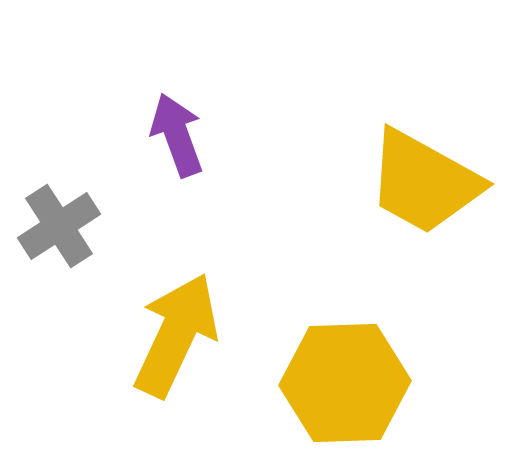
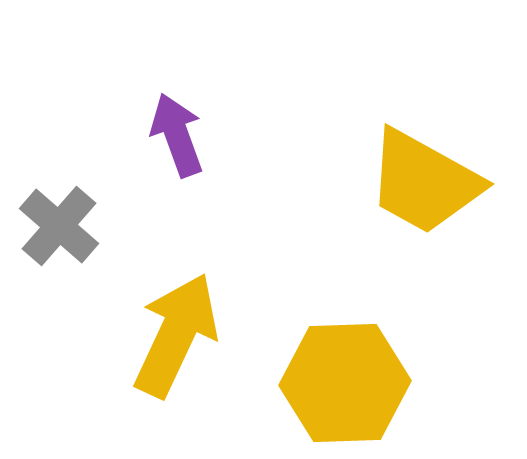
gray cross: rotated 16 degrees counterclockwise
